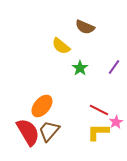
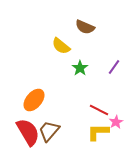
orange ellipse: moved 8 px left, 6 px up
